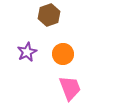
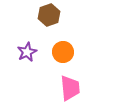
orange circle: moved 2 px up
pink trapezoid: rotated 16 degrees clockwise
